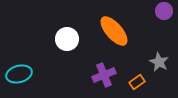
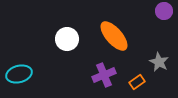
orange ellipse: moved 5 px down
